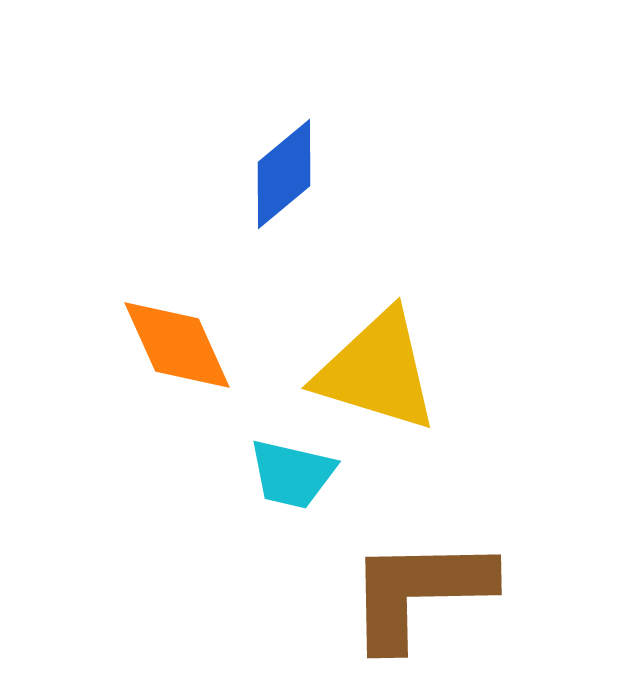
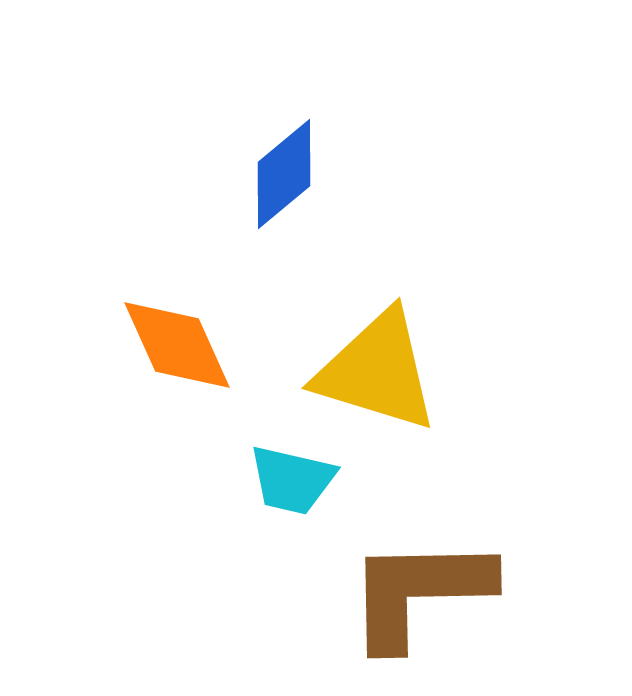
cyan trapezoid: moved 6 px down
